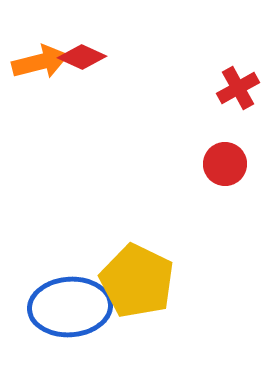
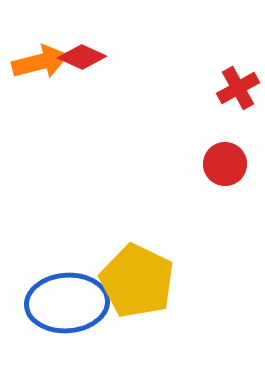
blue ellipse: moved 3 px left, 4 px up
